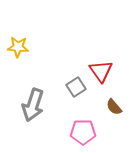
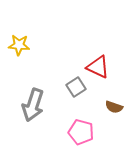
yellow star: moved 1 px right, 2 px up
red triangle: moved 3 px left, 4 px up; rotated 30 degrees counterclockwise
brown semicircle: rotated 30 degrees counterclockwise
pink pentagon: moved 2 px left; rotated 15 degrees clockwise
